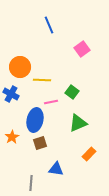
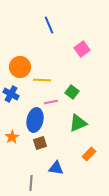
blue triangle: moved 1 px up
